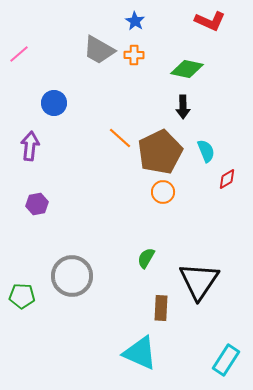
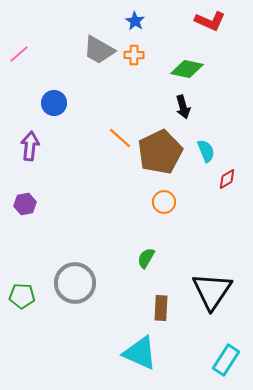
black arrow: rotated 15 degrees counterclockwise
orange circle: moved 1 px right, 10 px down
purple hexagon: moved 12 px left
gray circle: moved 3 px right, 7 px down
black triangle: moved 13 px right, 10 px down
